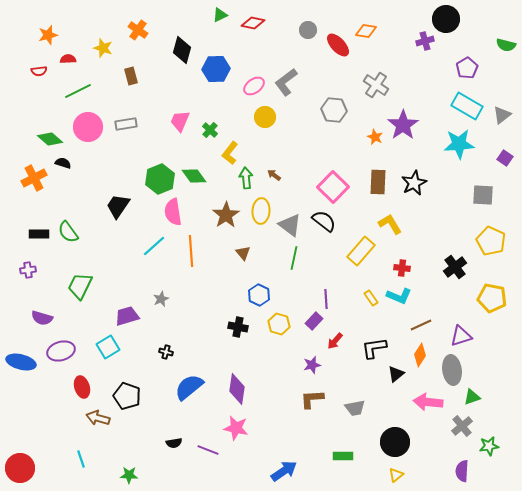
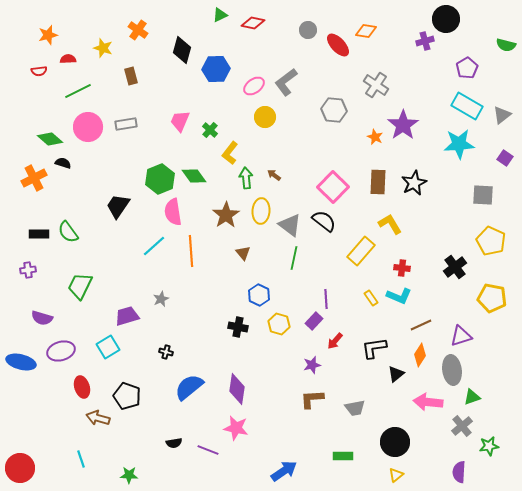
purple semicircle at (462, 471): moved 3 px left, 1 px down
